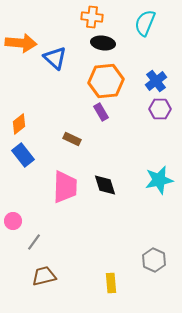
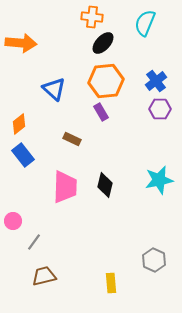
black ellipse: rotated 55 degrees counterclockwise
blue triangle: moved 1 px left, 31 px down
black diamond: rotated 30 degrees clockwise
